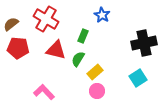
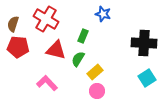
blue star: moved 1 px right, 1 px up; rotated 14 degrees counterclockwise
brown semicircle: moved 2 px right; rotated 35 degrees counterclockwise
black cross: rotated 15 degrees clockwise
red pentagon: moved 1 px up
cyan square: moved 9 px right
pink L-shape: moved 3 px right, 9 px up
